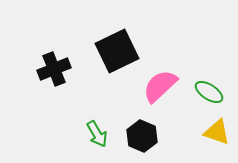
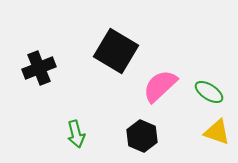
black square: moved 1 px left; rotated 33 degrees counterclockwise
black cross: moved 15 px left, 1 px up
green arrow: moved 21 px left; rotated 16 degrees clockwise
